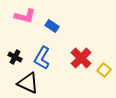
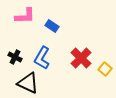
pink L-shape: rotated 15 degrees counterclockwise
yellow square: moved 1 px right, 1 px up
